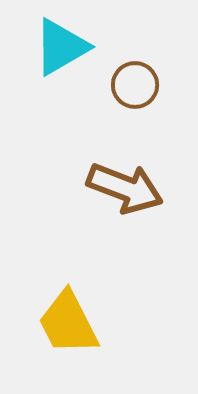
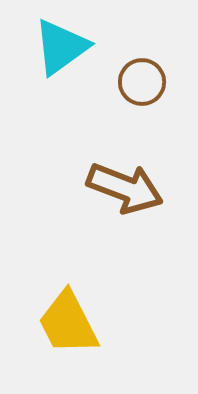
cyan triangle: rotated 6 degrees counterclockwise
brown circle: moved 7 px right, 3 px up
